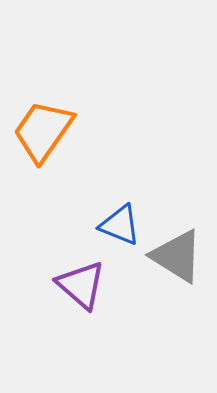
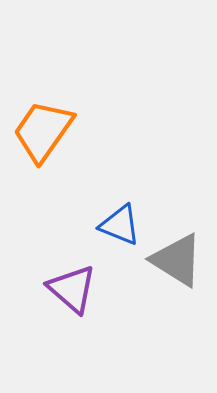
gray triangle: moved 4 px down
purple triangle: moved 9 px left, 4 px down
